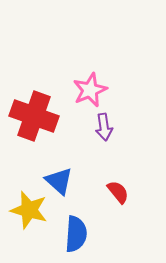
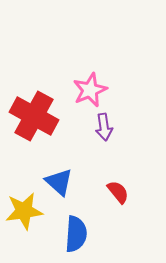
red cross: rotated 9 degrees clockwise
blue triangle: moved 1 px down
yellow star: moved 5 px left, 1 px down; rotated 24 degrees counterclockwise
